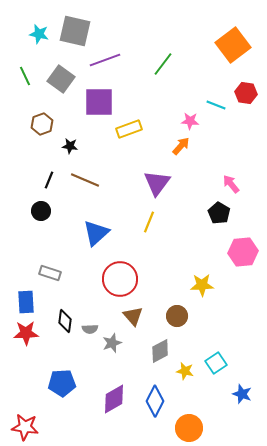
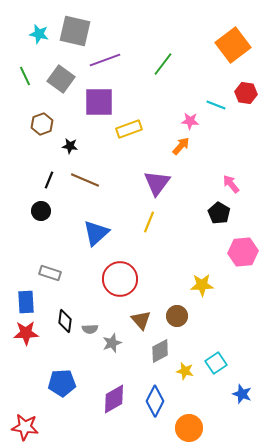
brown triangle at (133, 316): moved 8 px right, 4 px down
